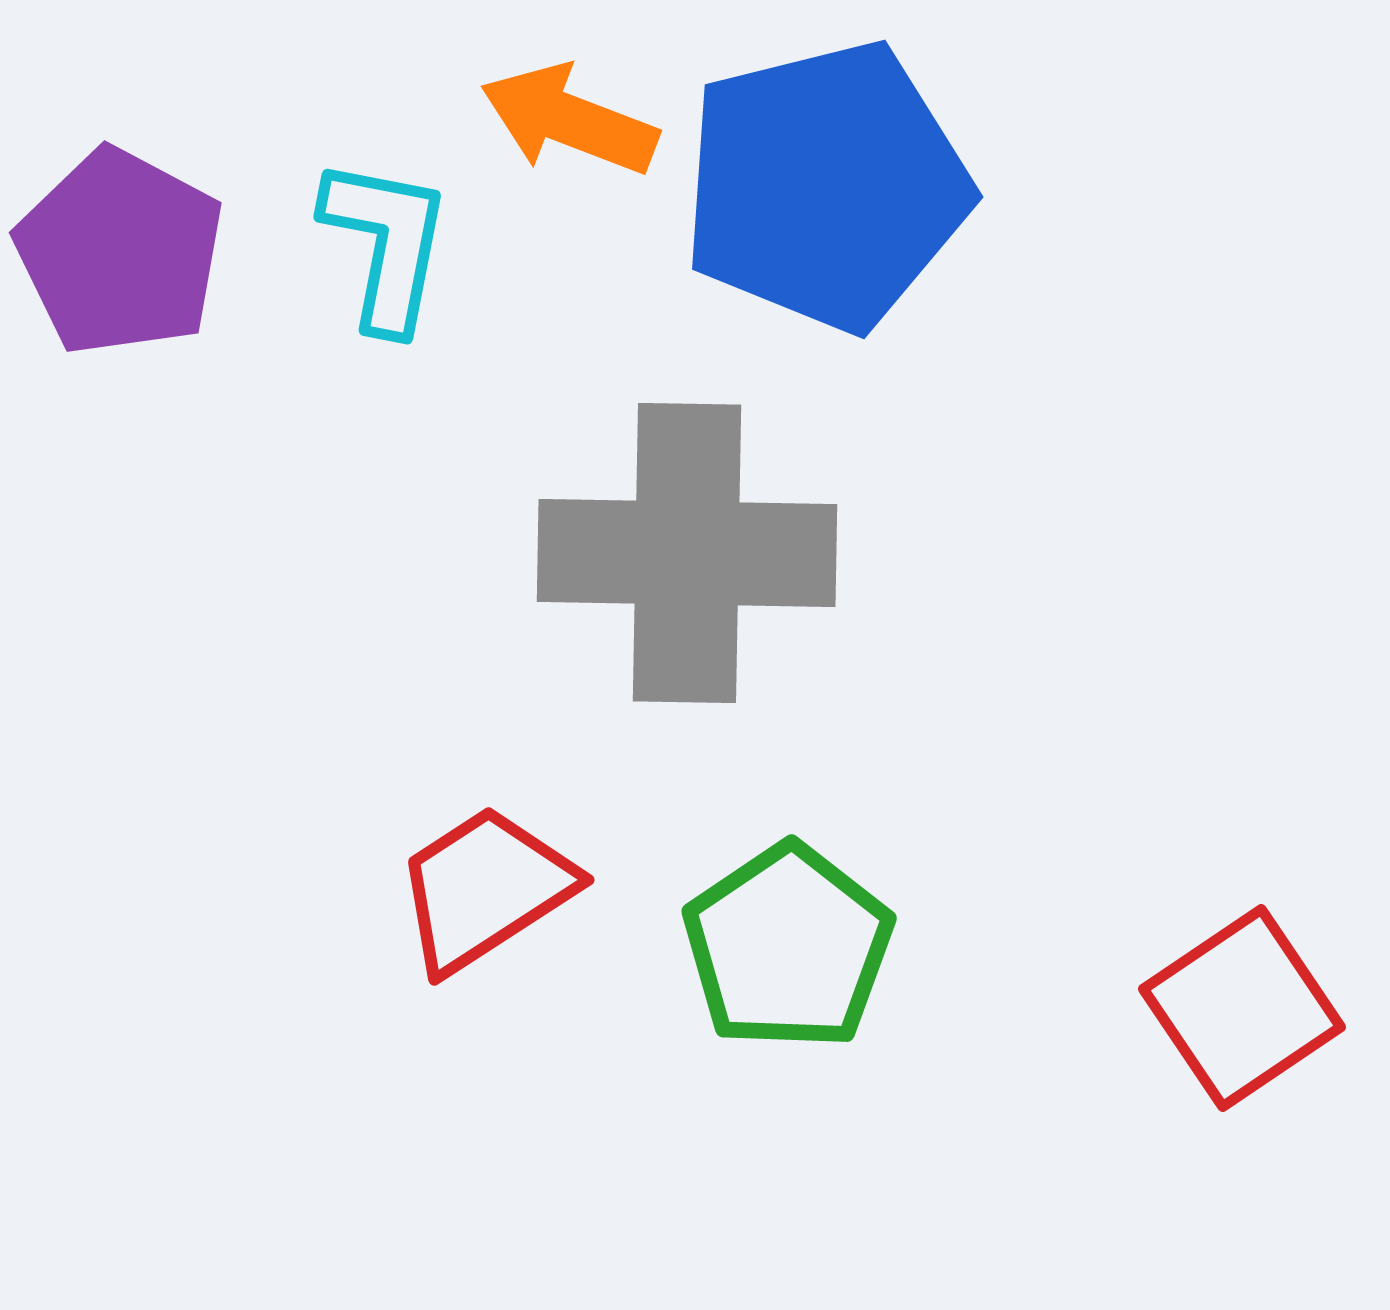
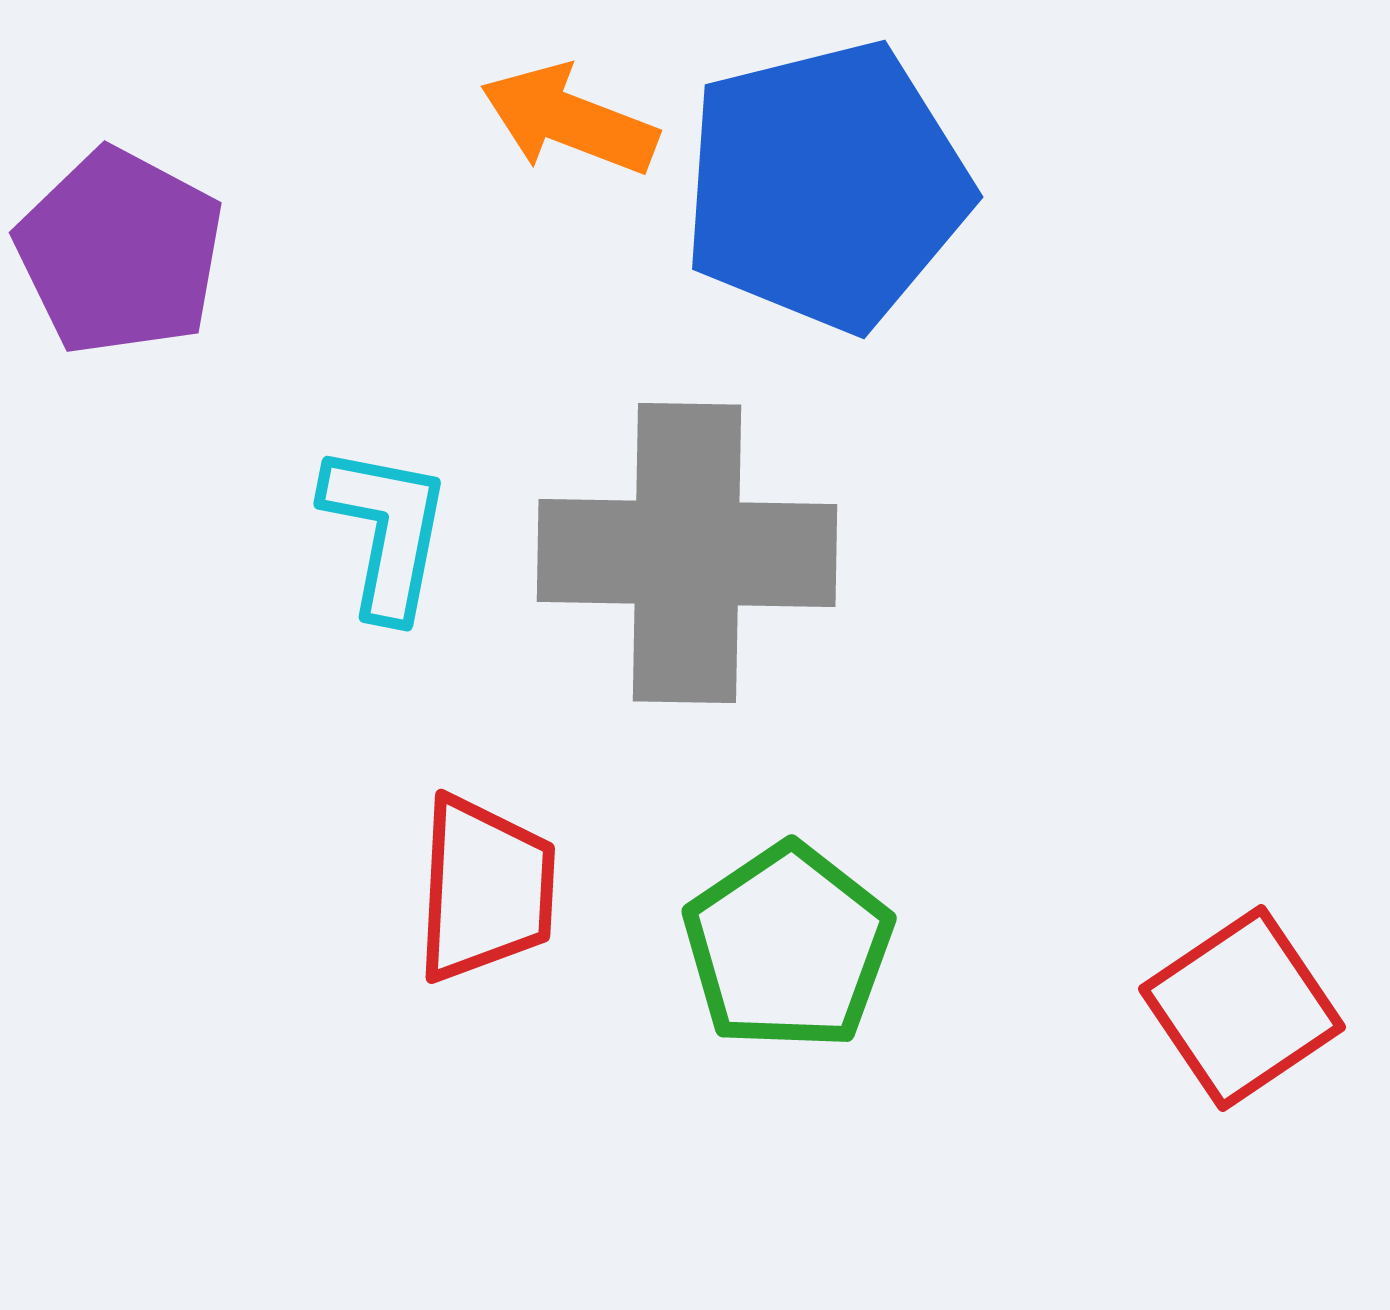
cyan L-shape: moved 287 px down
red trapezoid: rotated 126 degrees clockwise
